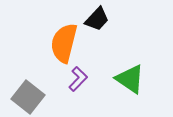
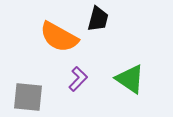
black trapezoid: moved 1 px right; rotated 28 degrees counterclockwise
orange semicircle: moved 5 px left, 6 px up; rotated 75 degrees counterclockwise
gray square: rotated 32 degrees counterclockwise
